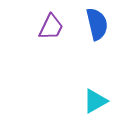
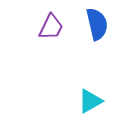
cyan triangle: moved 5 px left
